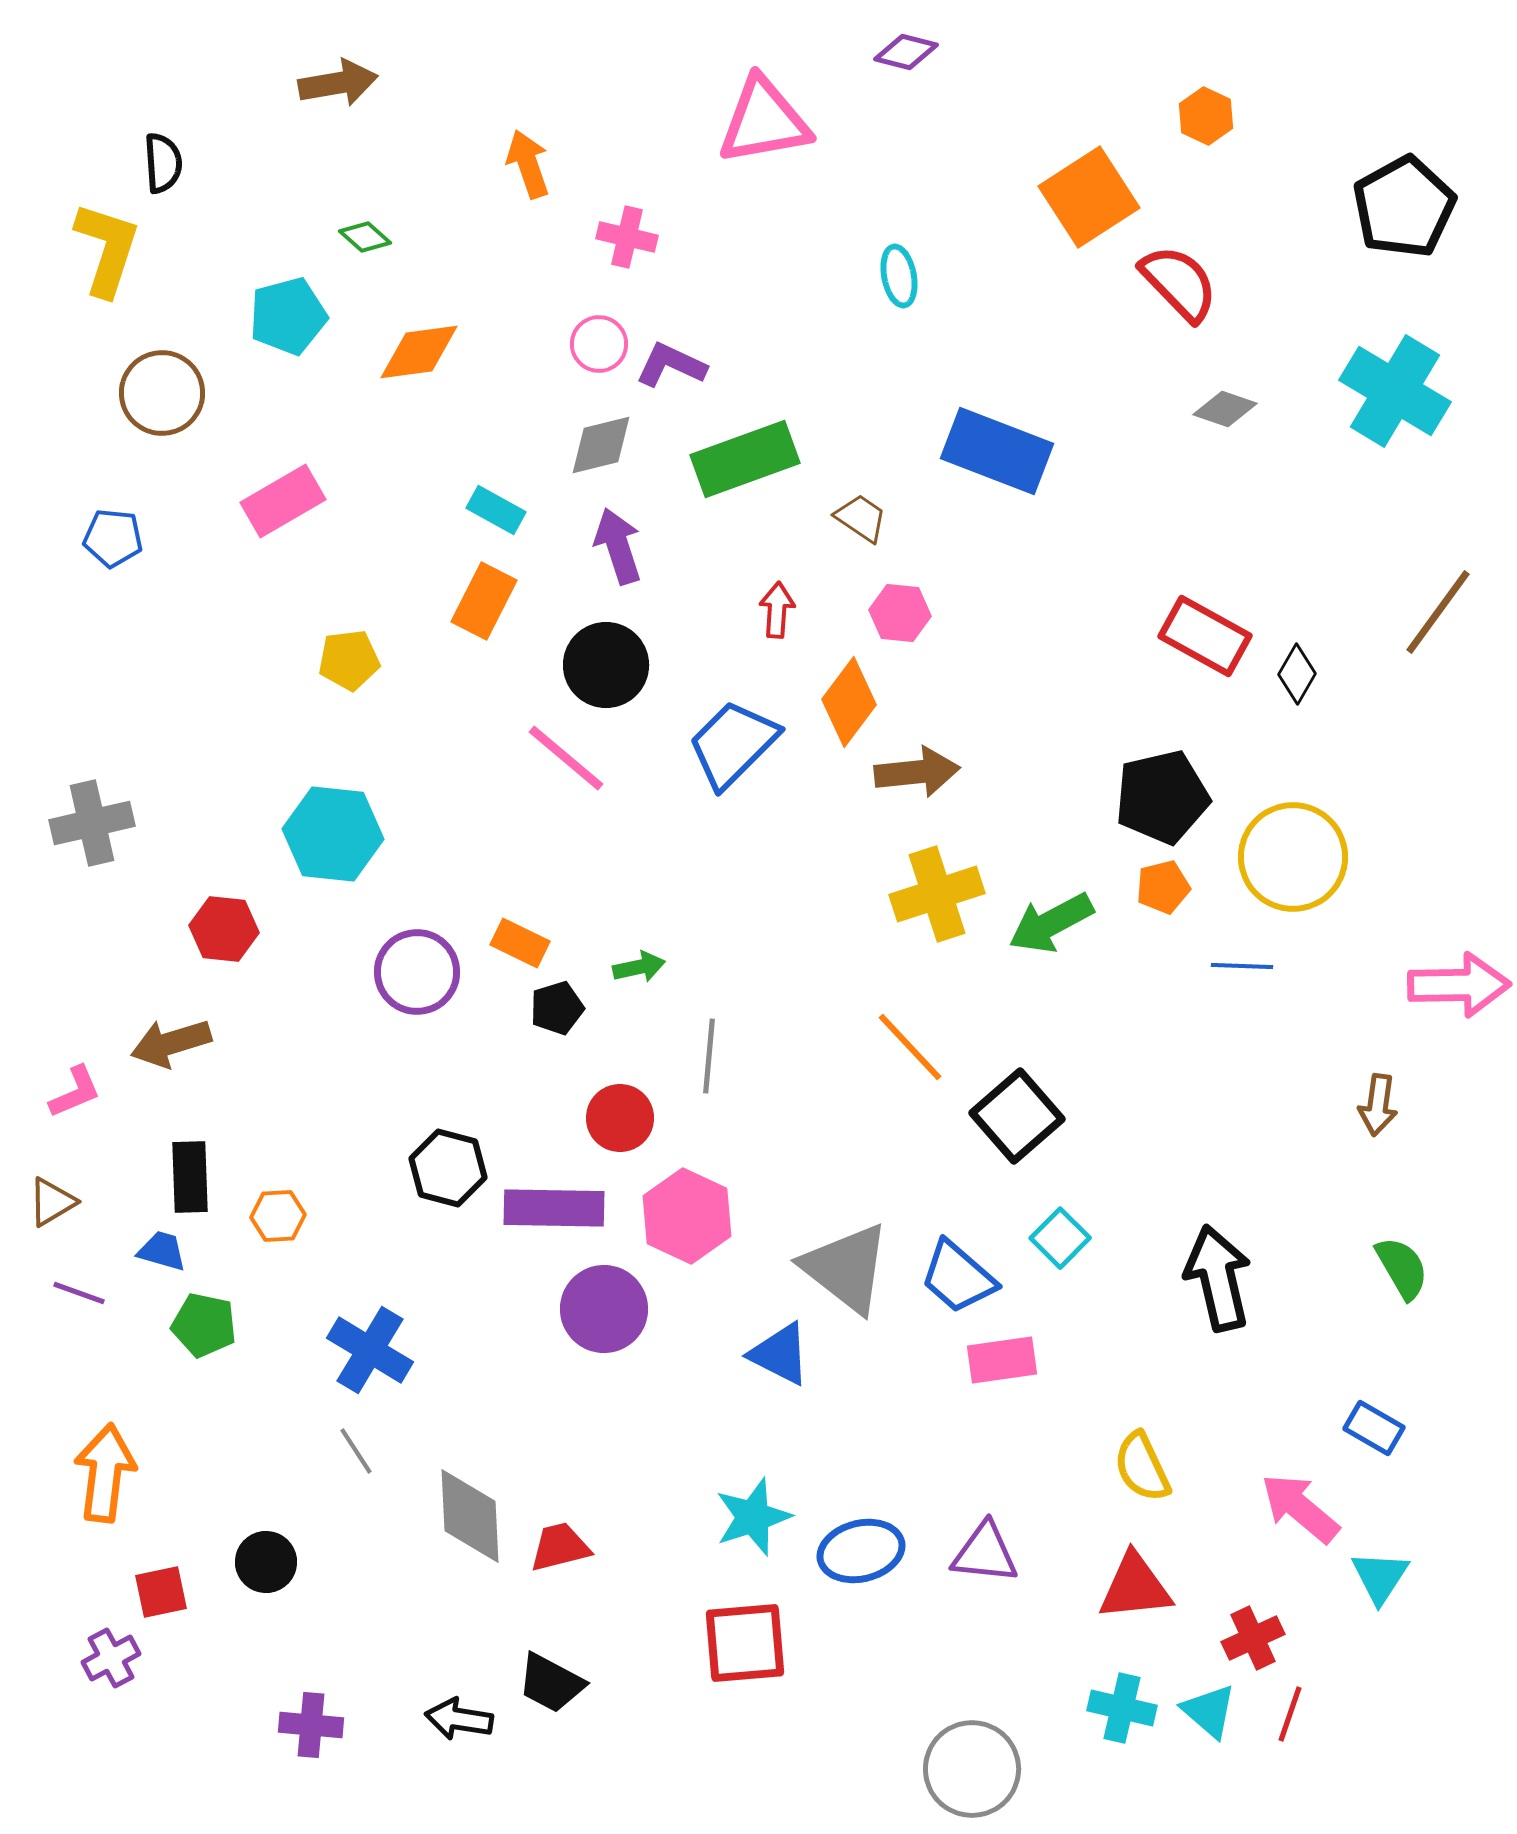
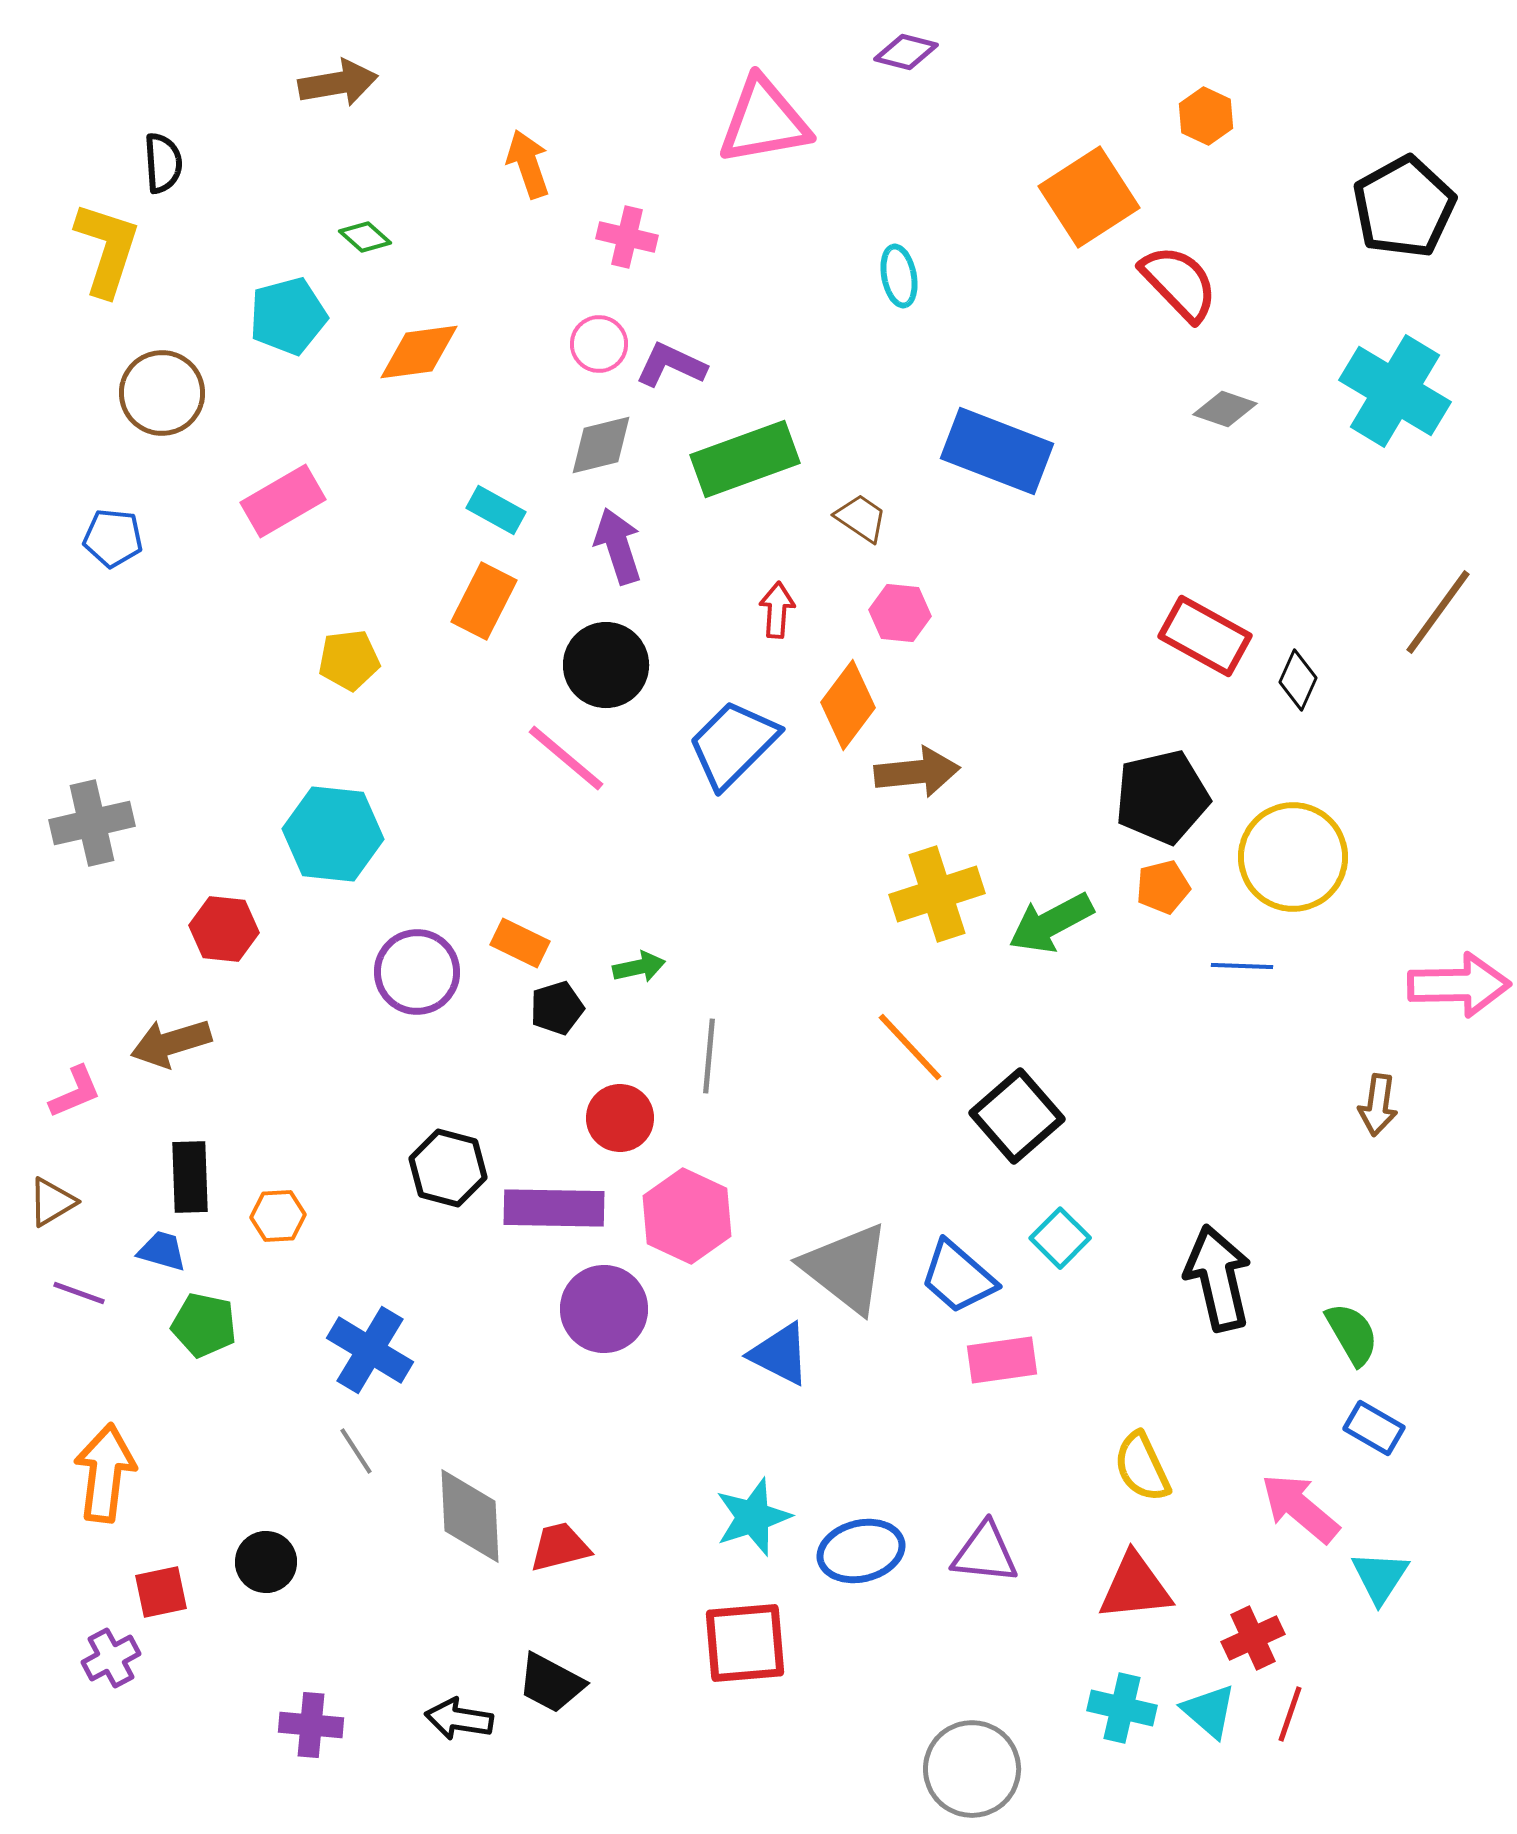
black diamond at (1297, 674): moved 1 px right, 6 px down; rotated 6 degrees counterclockwise
orange diamond at (849, 702): moved 1 px left, 3 px down
green semicircle at (1402, 1268): moved 50 px left, 66 px down
